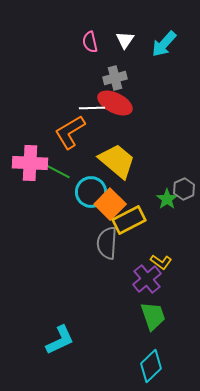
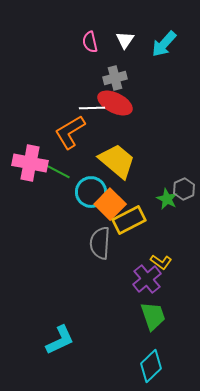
pink cross: rotated 8 degrees clockwise
green star: rotated 10 degrees counterclockwise
gray semicircle: moved 7 px left
